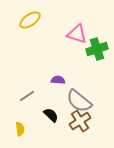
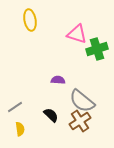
yellow ellipse: rotated 65 degrees counterclockwise
gray line: moved 12 px left, 11 px down
gray semicircle: moved 3 px right
